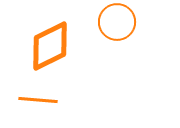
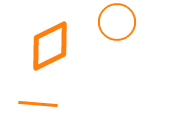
orange line: moved 4 px down
